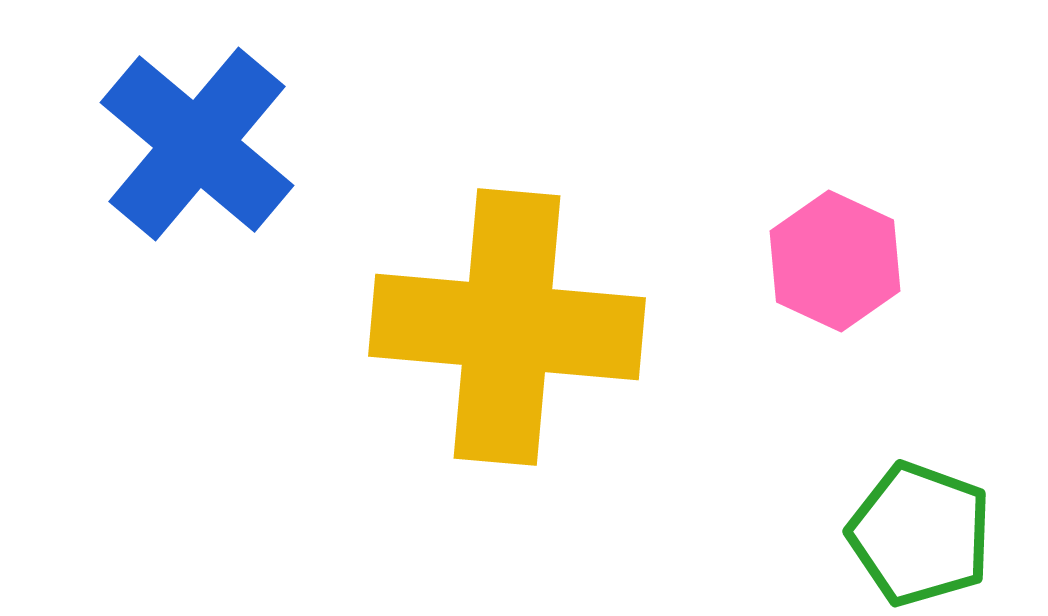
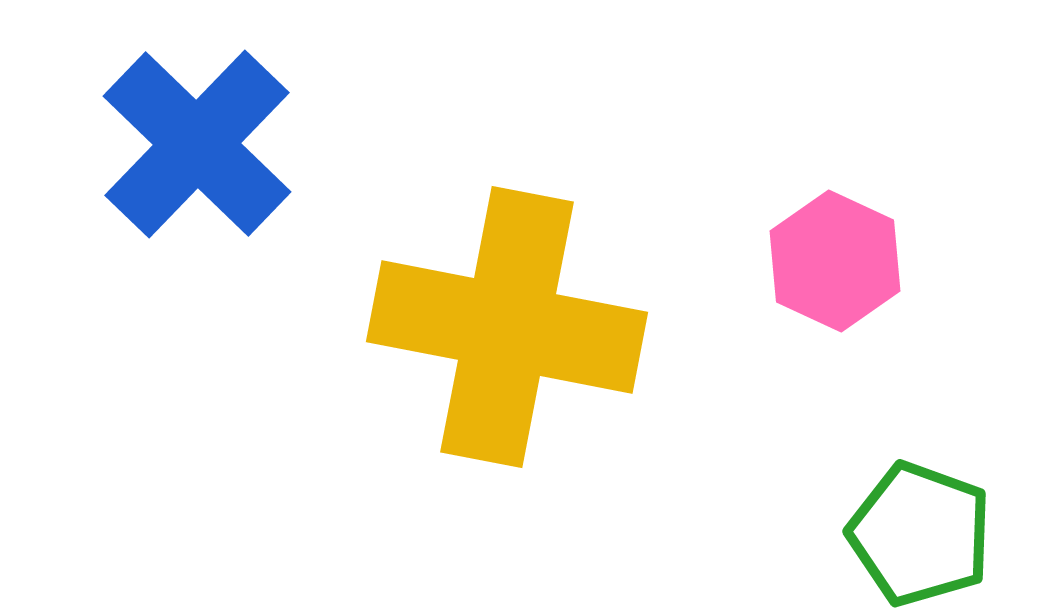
blue cross: rotated 4 degrees clockwise
yellow cross: rotated 6 degrees clockwise
